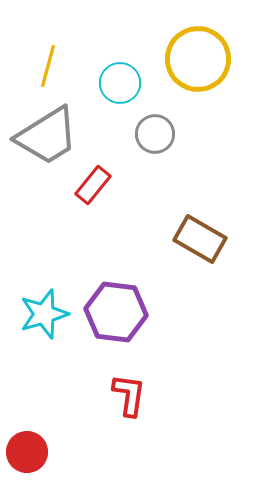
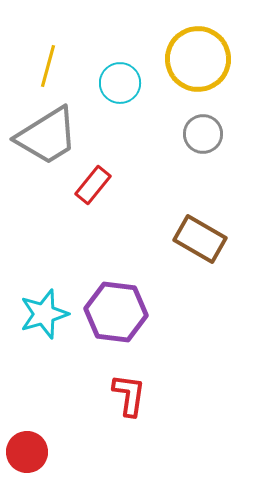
gray circle: moved 48 px right
